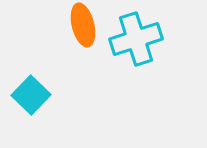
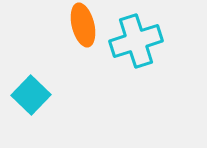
cyan cross: moved 2 px down
